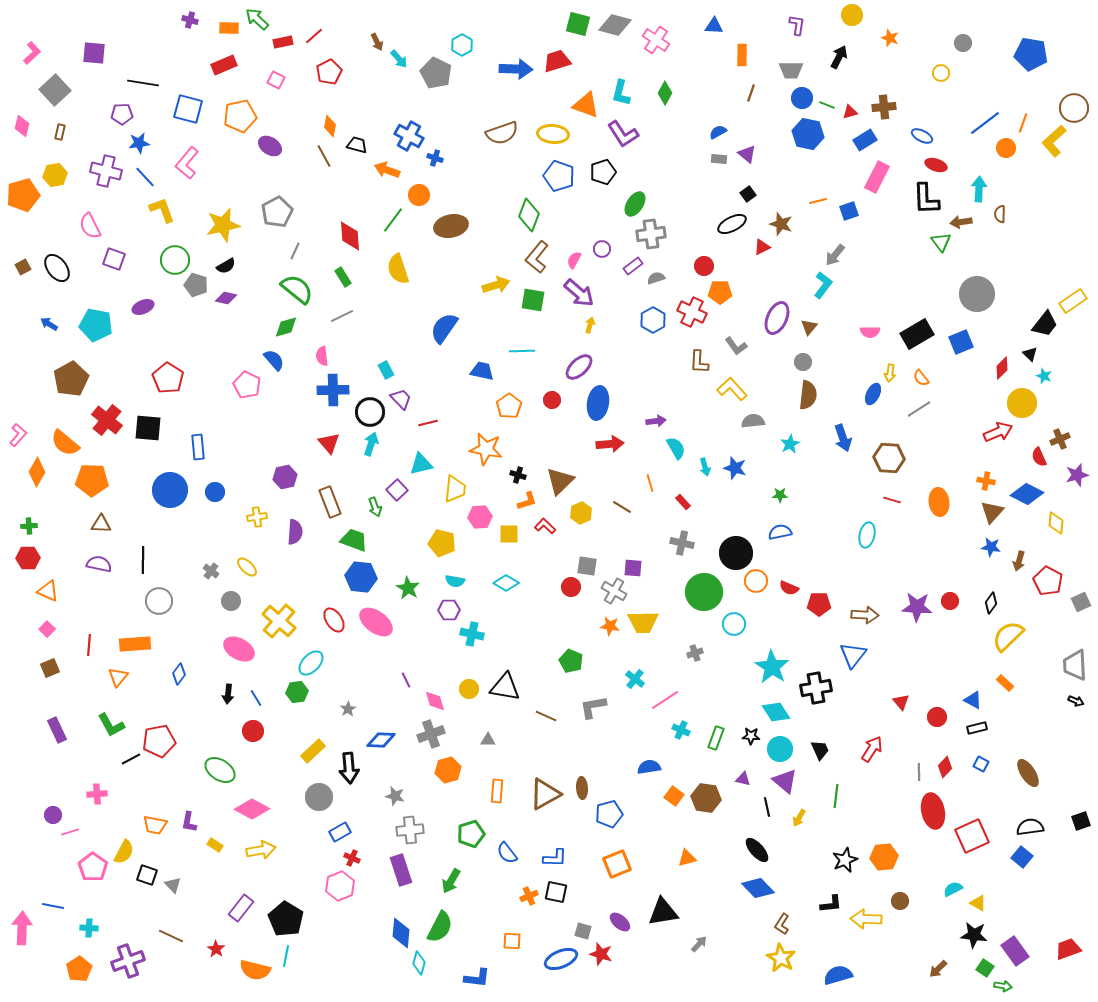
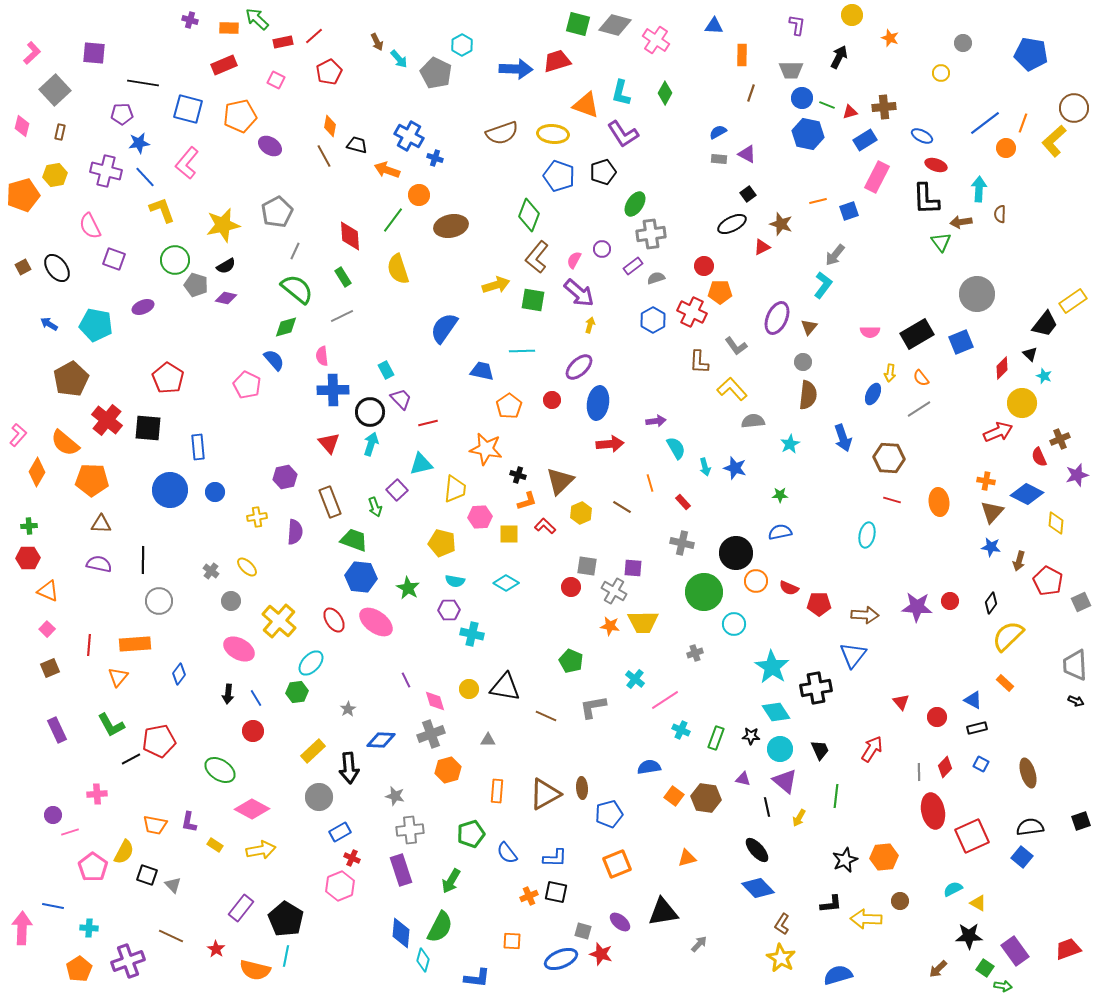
purple triangle at (747, 154): rotated 12 degrees counterclockwise
brown ellipse at (1028, 773): rotated 16 degrees clockwise
black star at (974, 935): moved 5 px left, 1 px down; rotated 8 degrees counterclockwise
cyan diamond at (419, 963): moved 4 px right, 3 px up
